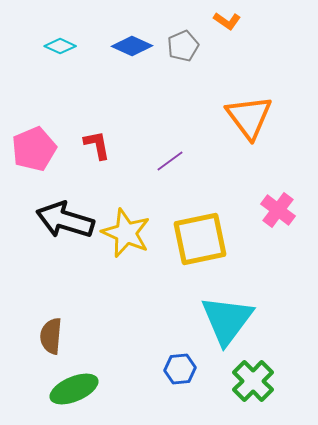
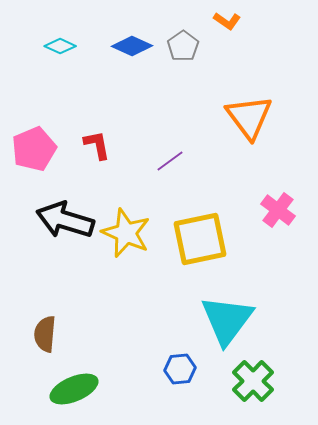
gray pentagon: rotated 12 degrees counterclockwise
brown semicircle: moved 6 px left, 2 px up
